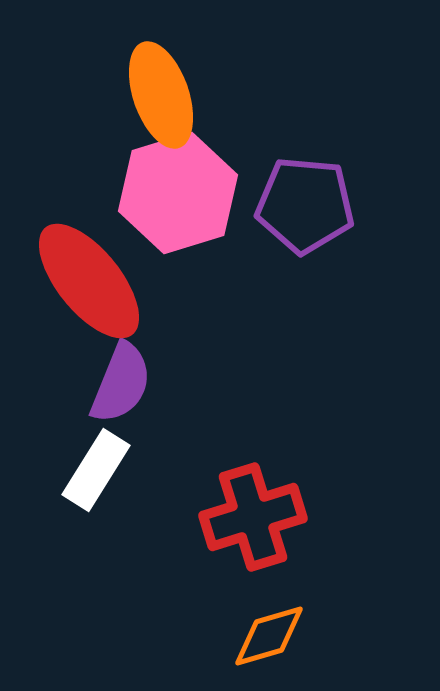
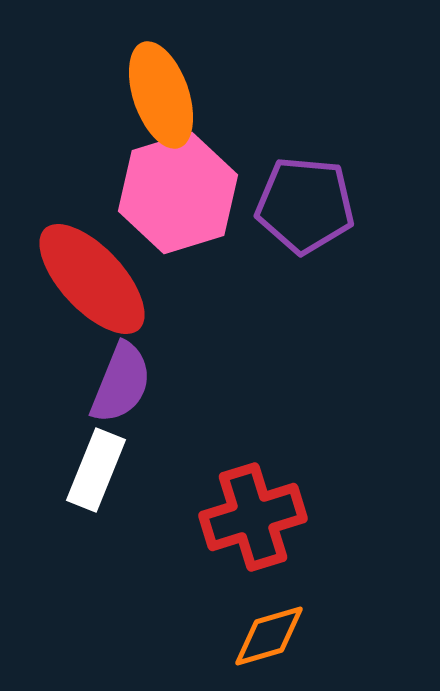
red ellipse: moved 3 px right, 2 px up; rotated 4 degrees counterclockwise
white rectangle: rotated 10 degrees counterclockwise
